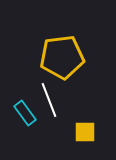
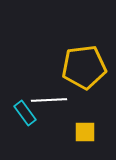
yellow pentagon: moved 22 px right, 10 px down
white line: rotated 72 degrees counterclockwise
